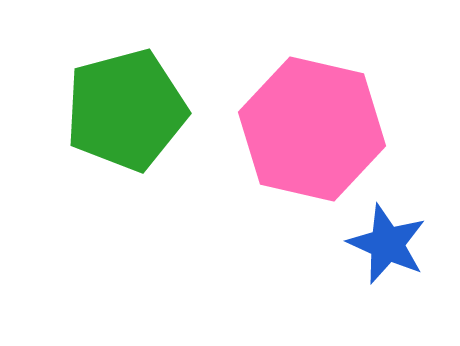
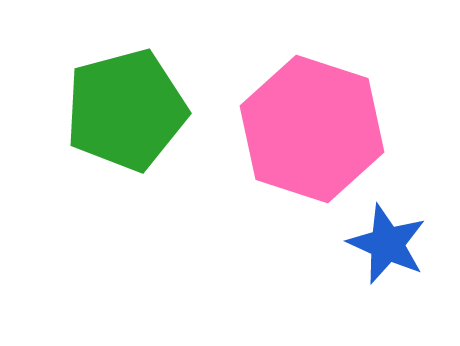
pink hexagon: rotated 5 degrees clockwise
